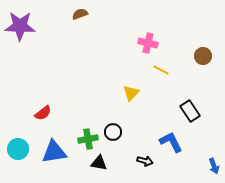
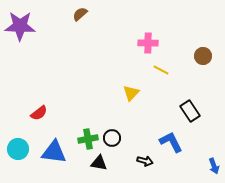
brown semicircle: rotated 21 degrees counterclockwise
pink cross: rotated 12 degrees counterclockwise
red semicircle: moved 4 px left
black circle: moved 1 px left, 6 px down
blue triangle: rotated 16 degrees clockwise
